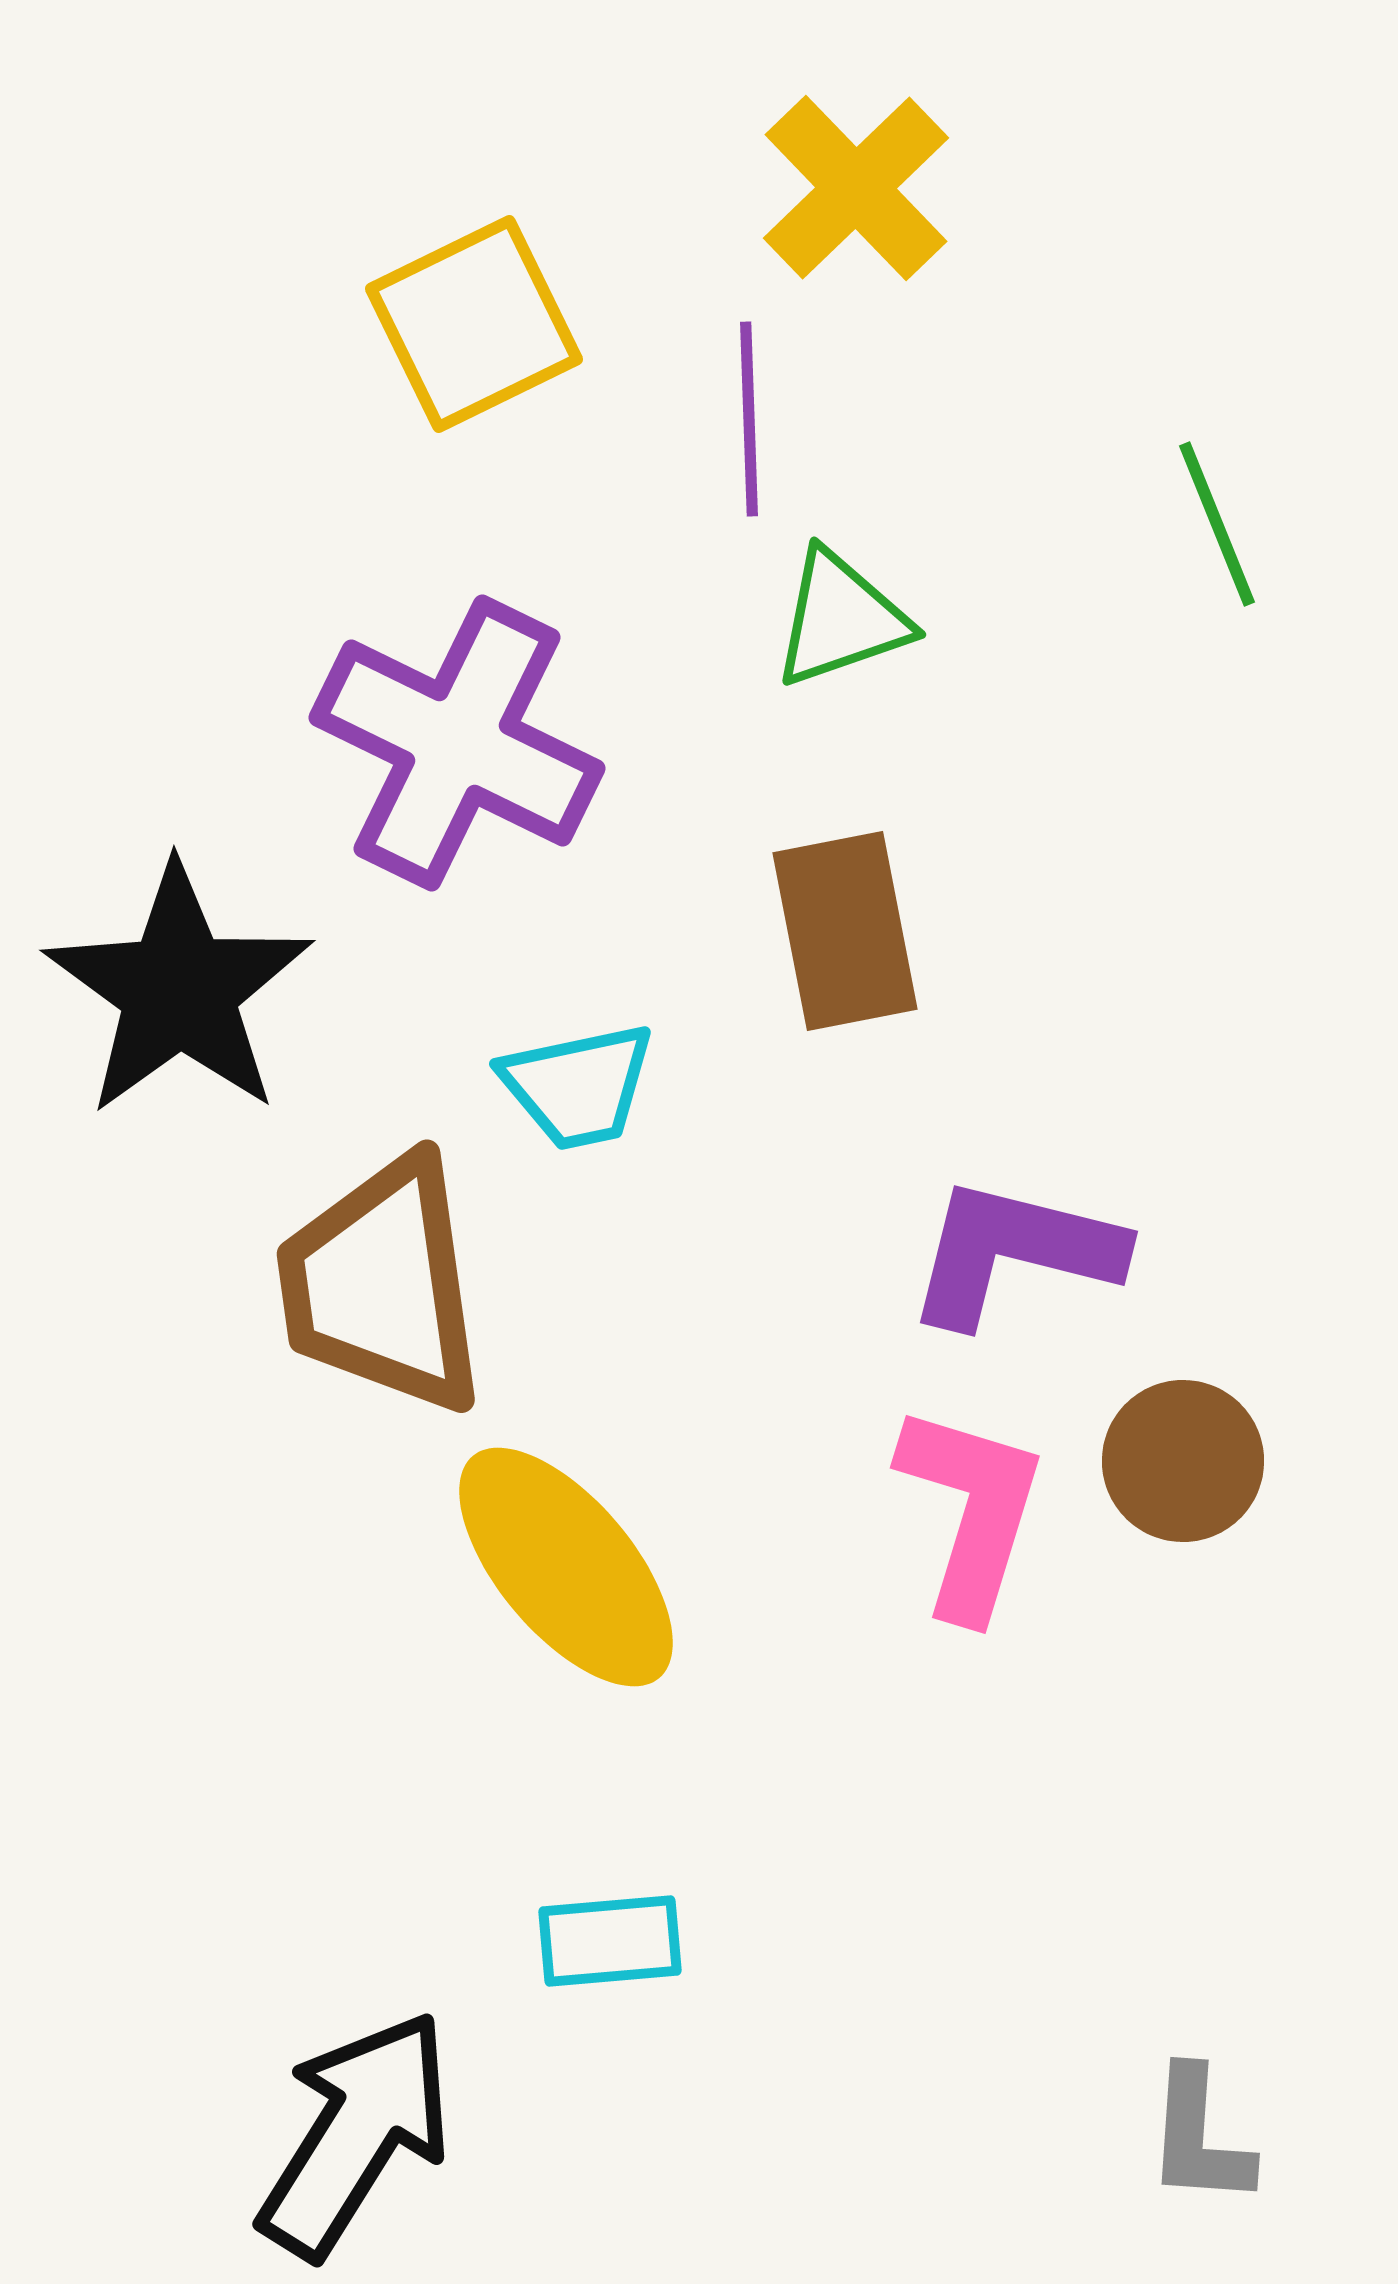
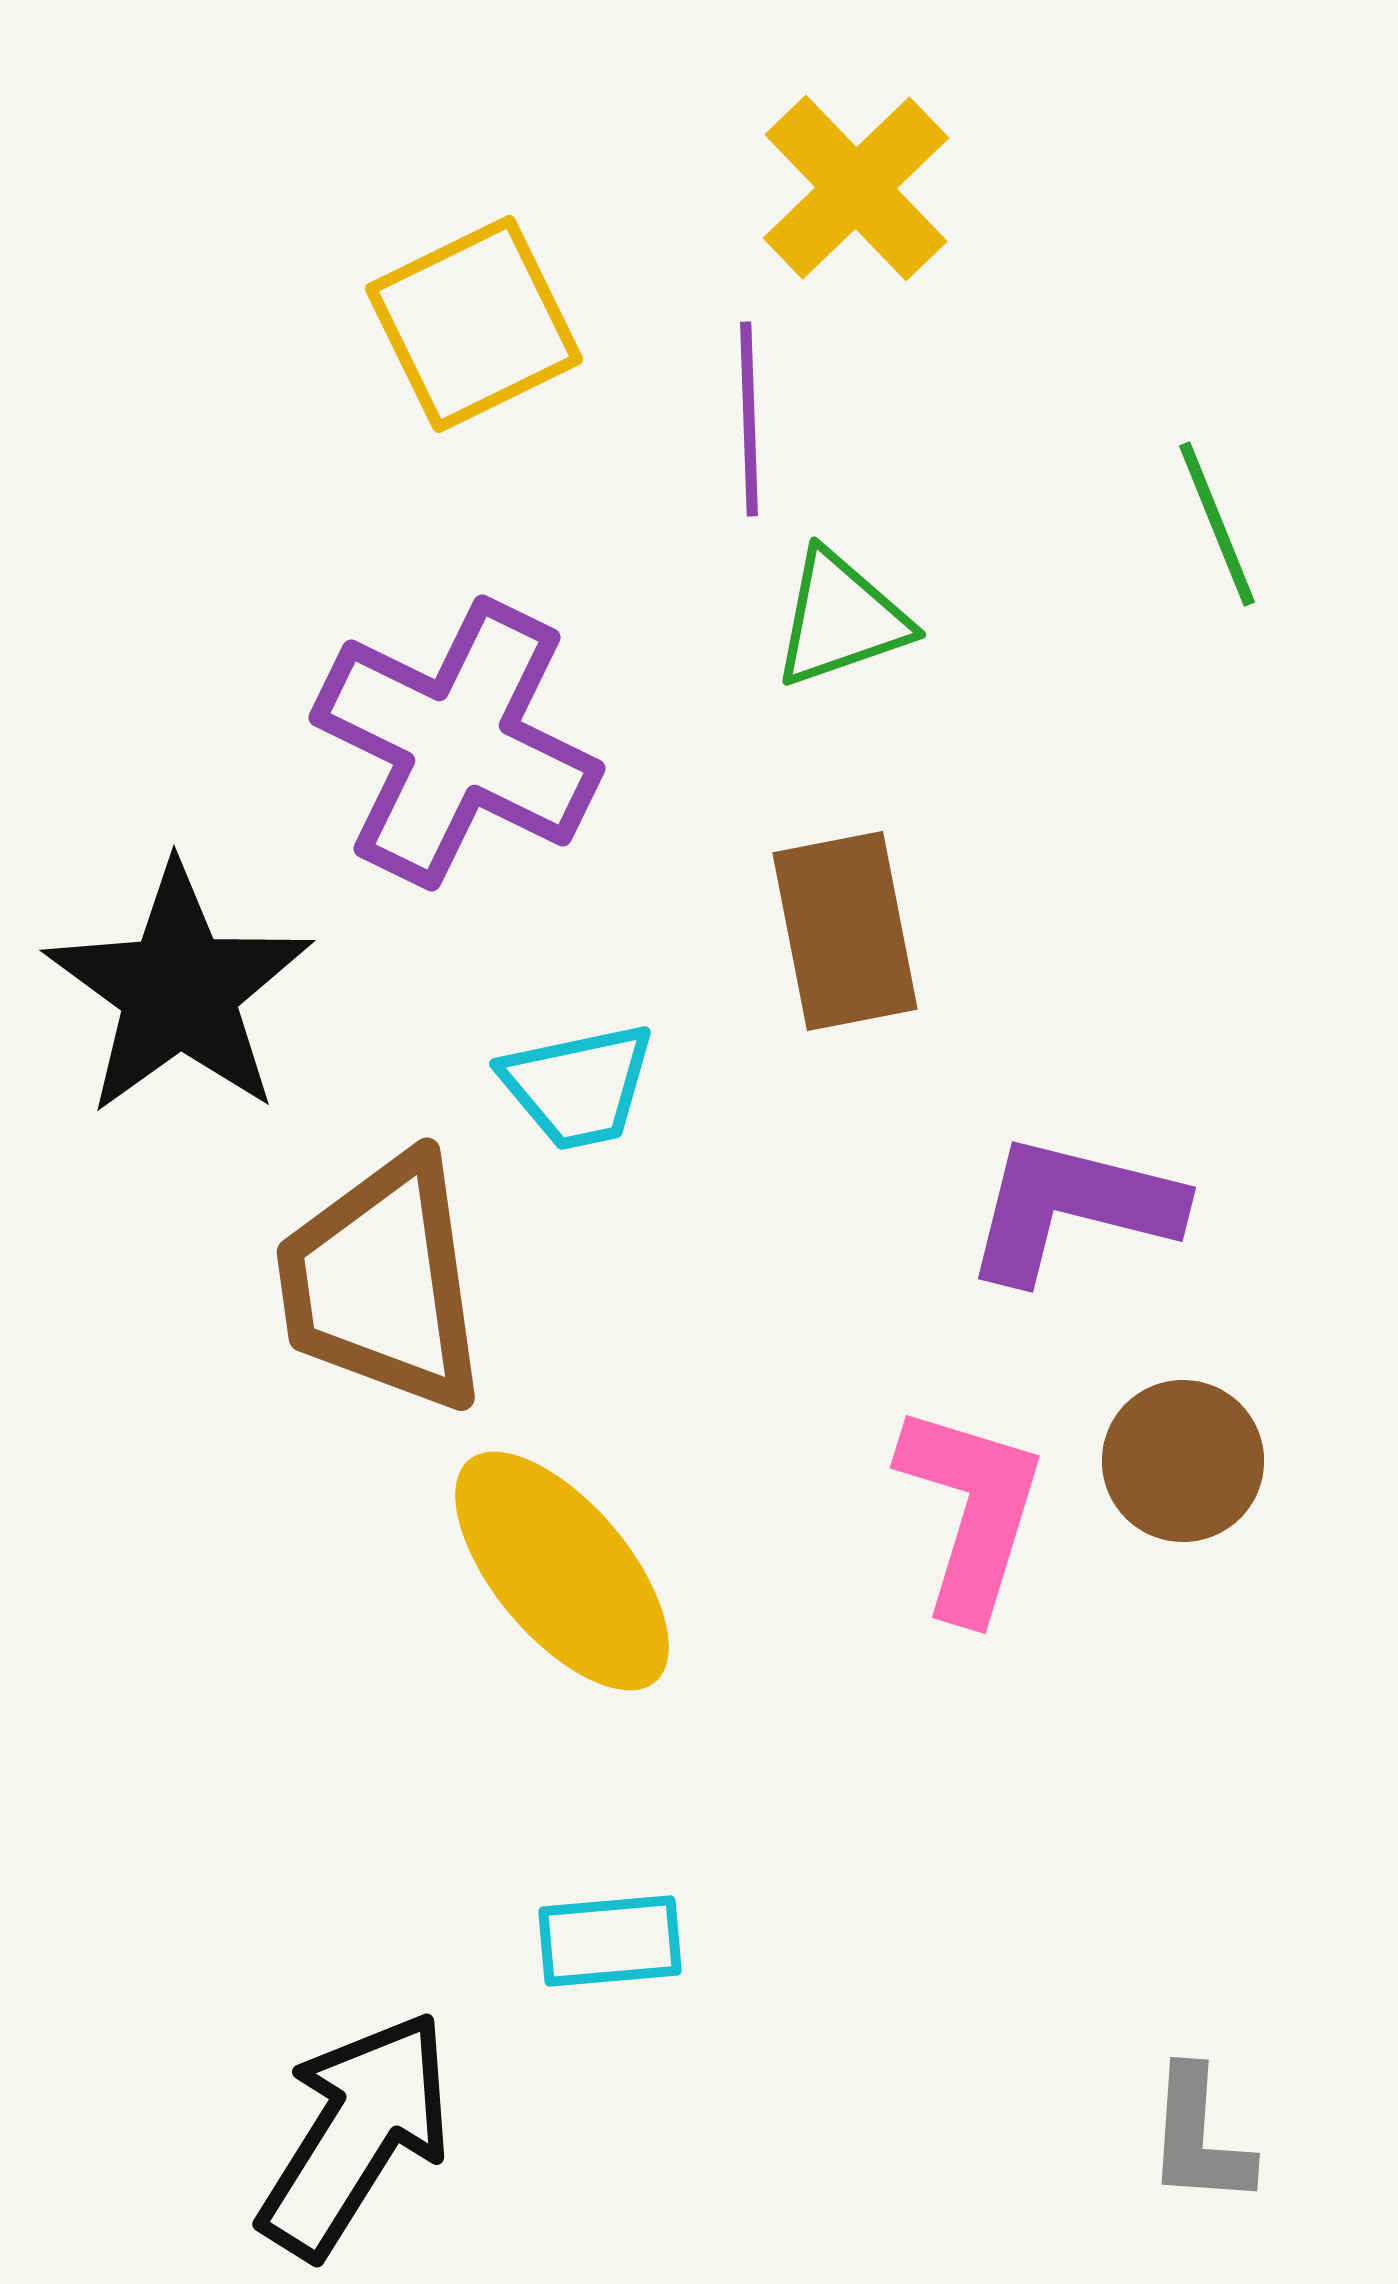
purple L-shape: moved 58 px right, 44 px up
brown trapezoid: moved 2 px up
yellow ellipse: moved 4 px left, 4 px down
